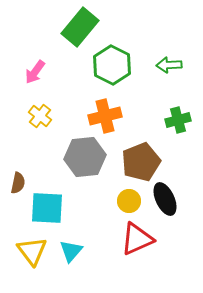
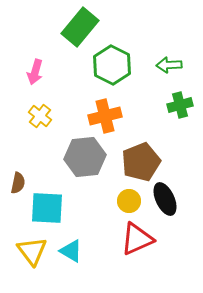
pink arrow: rotated 20 degrees counterclockwise
green cross: moved 2 px right, 15 px up
cyan triangle: rotated 40 degrees counterclockwise
